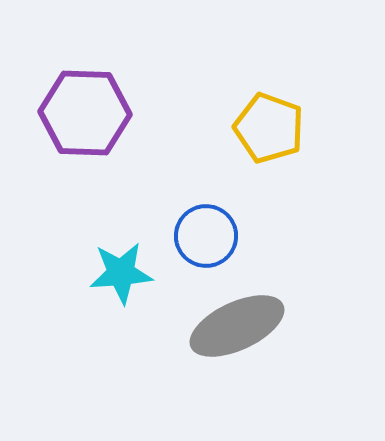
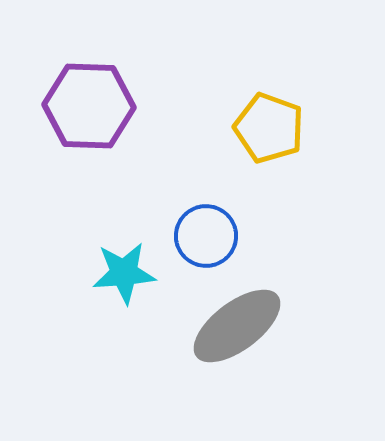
purple hexagon: moved 4 px right, 7 px up
cyan star: moved 3 px right
gray ellipse: rotated 12 degrees counterclockwise
